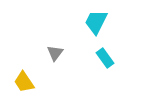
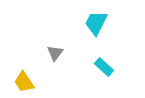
cyan trapezoid: moved 1 px down
cyan rectangle: moved 1 px left, 9 px down; rotated 12 degrees counterclockwise
